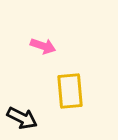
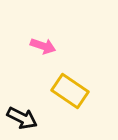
yellow rectangle: rotated 51 degrees counterclockwise
